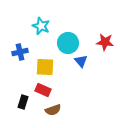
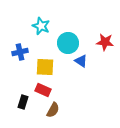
blue triangle: rotated 16 degrees counterclockwise
brown semicircle: rotated 42 degrees counterclockwise
